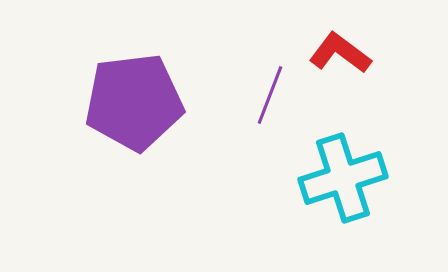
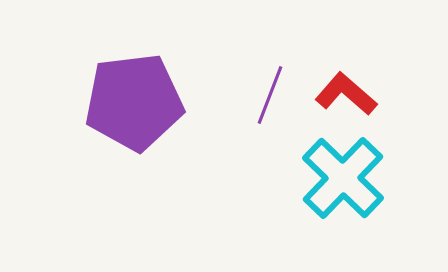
red L-shape: moved 6 px right, 41 px down; rotated 4 degrees clockwise
cyan cross: rotated 28 degrees counterclockwise
